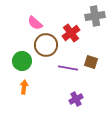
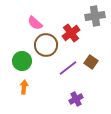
brown square: rotated 16 degrees clockwise
purple line: rotated 48 degrees counterclockwise
